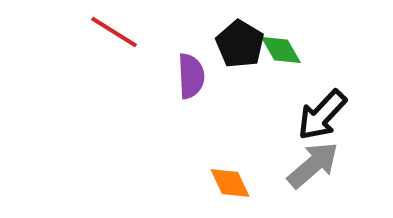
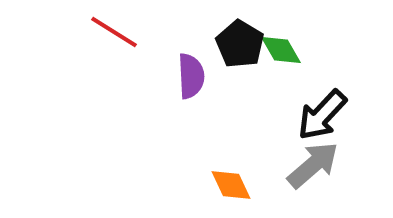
orange diamond: moved 1 px right, 2 px down
